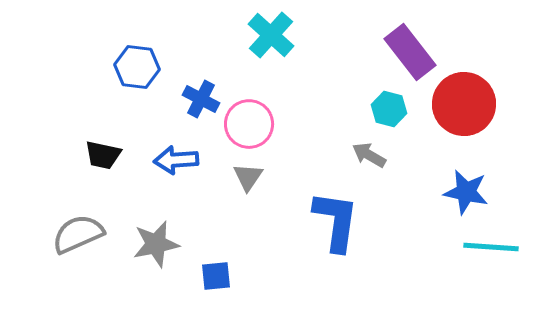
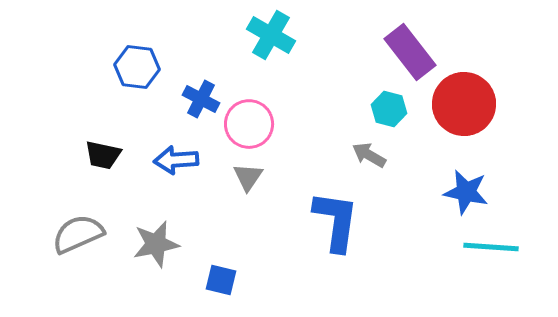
cyan cross: rotated 12 degrees counterclockwise
blue square: moved 5 px right, 4 px down; rotated 20 degrees clockwise
